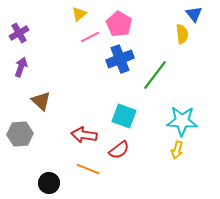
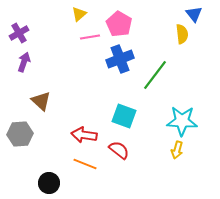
pink line: rotated 18 degrees clockwise
purple arrow: moved 3 px right, 5 px up
red semicircle: rotated 105 degrees counterclockwise
orange line: moved 3 px left, 5 px up
